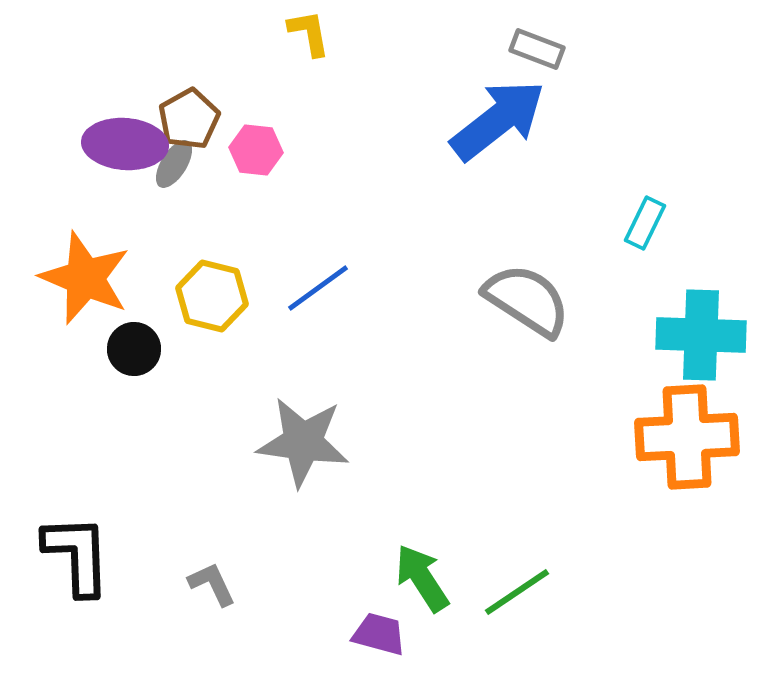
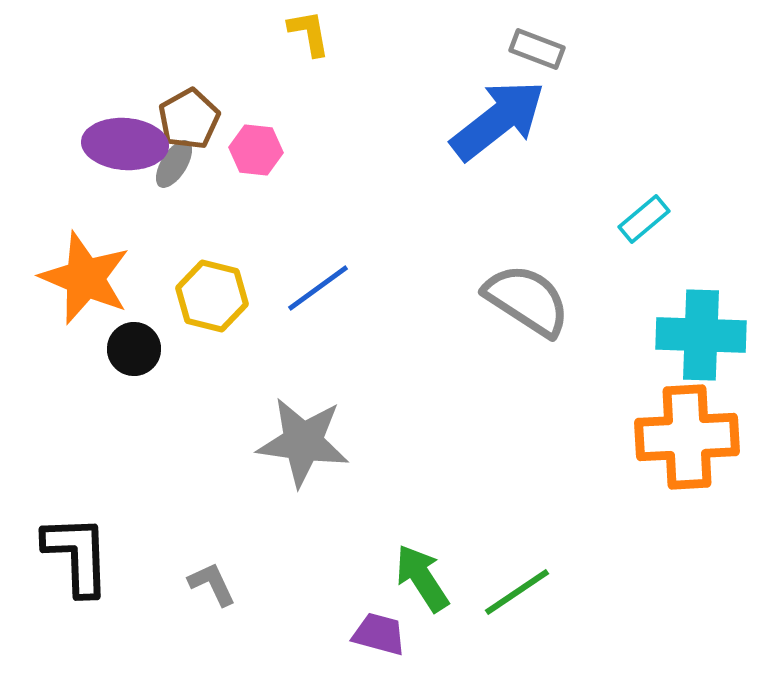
cyan rectangle: moved 1 px left, 4 px up; rotated 24 degrees clockwise
